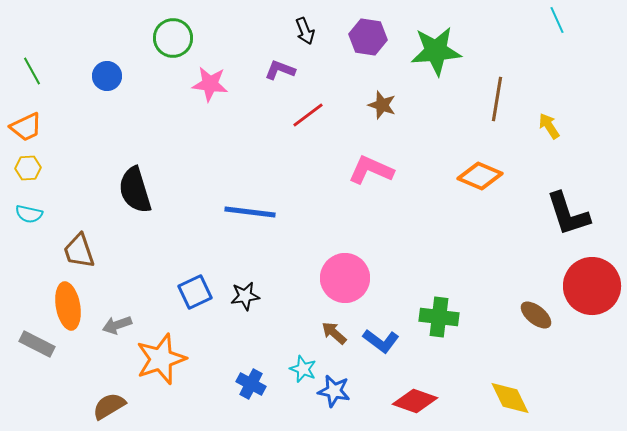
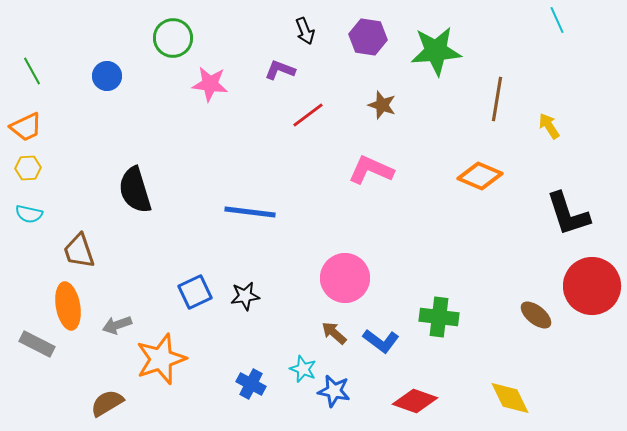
brown semicircle: moved 2 px left, 3 px up
